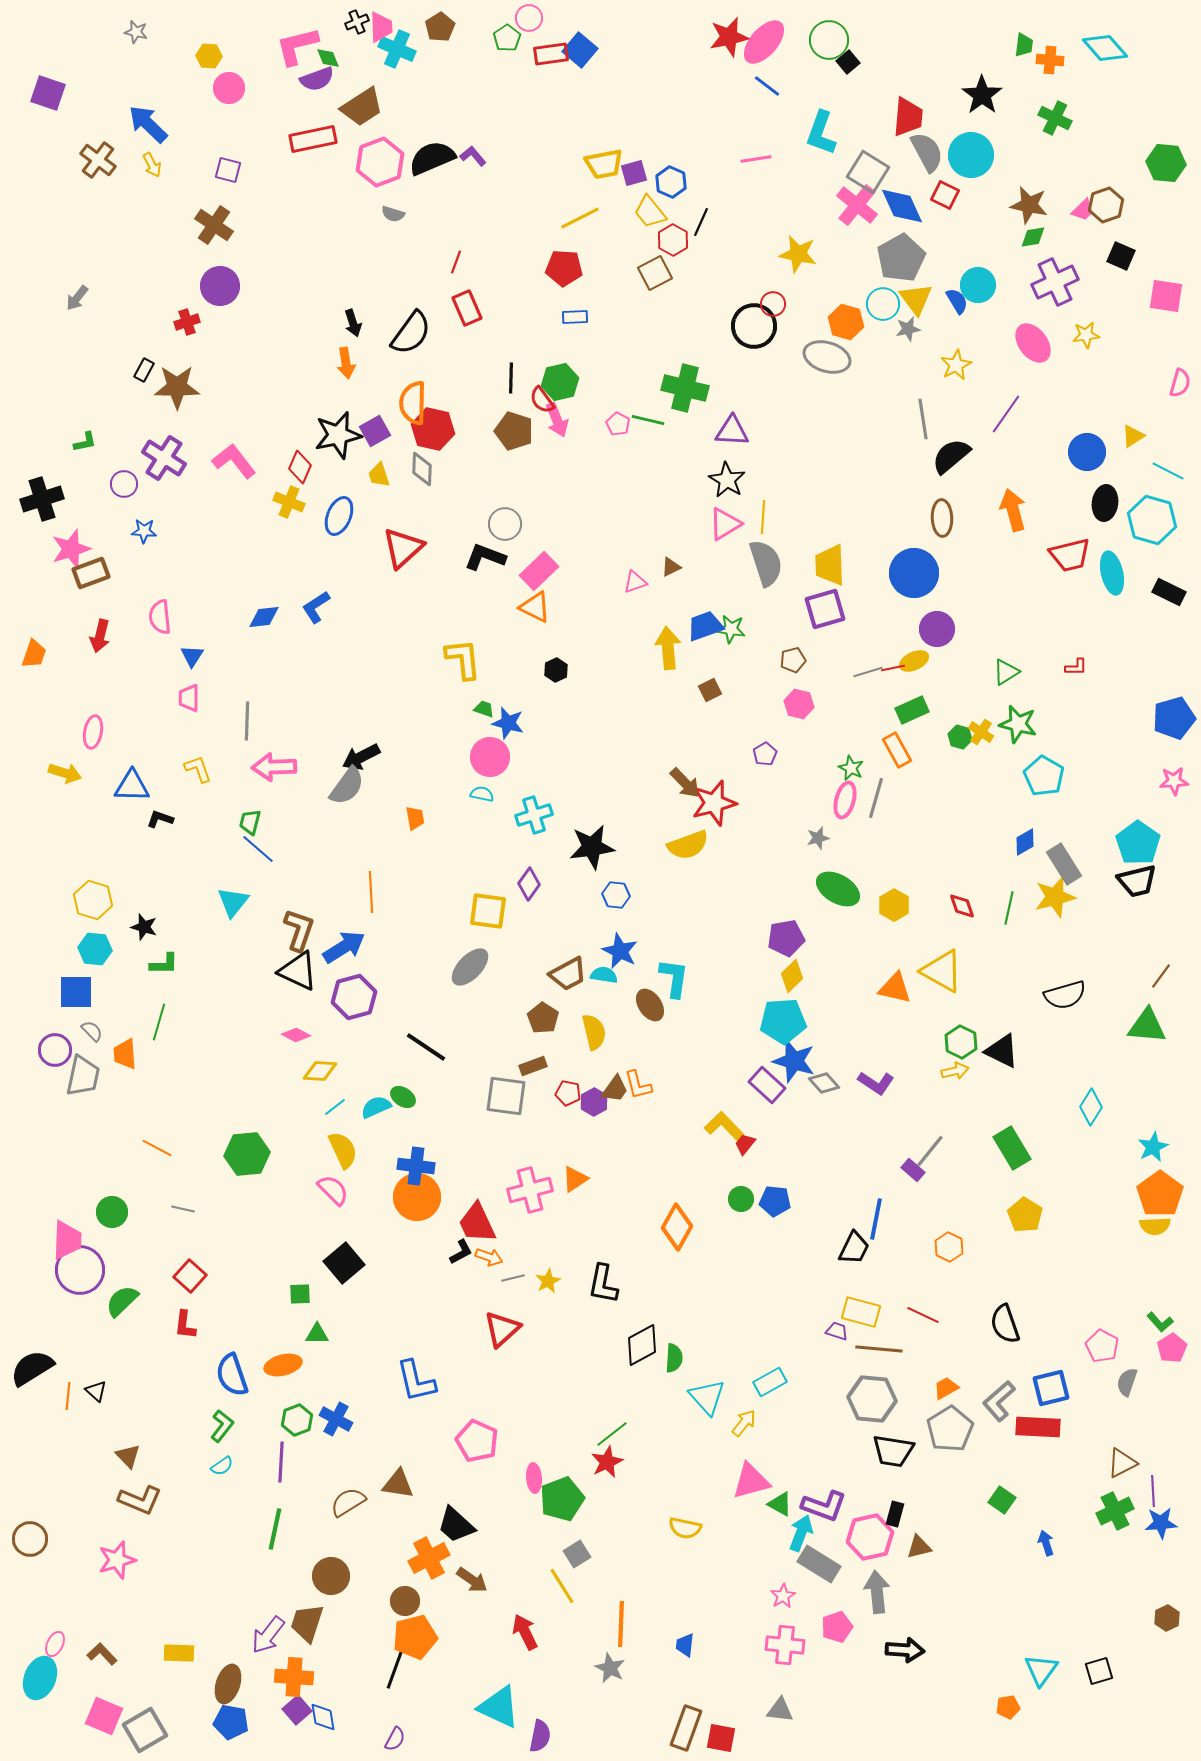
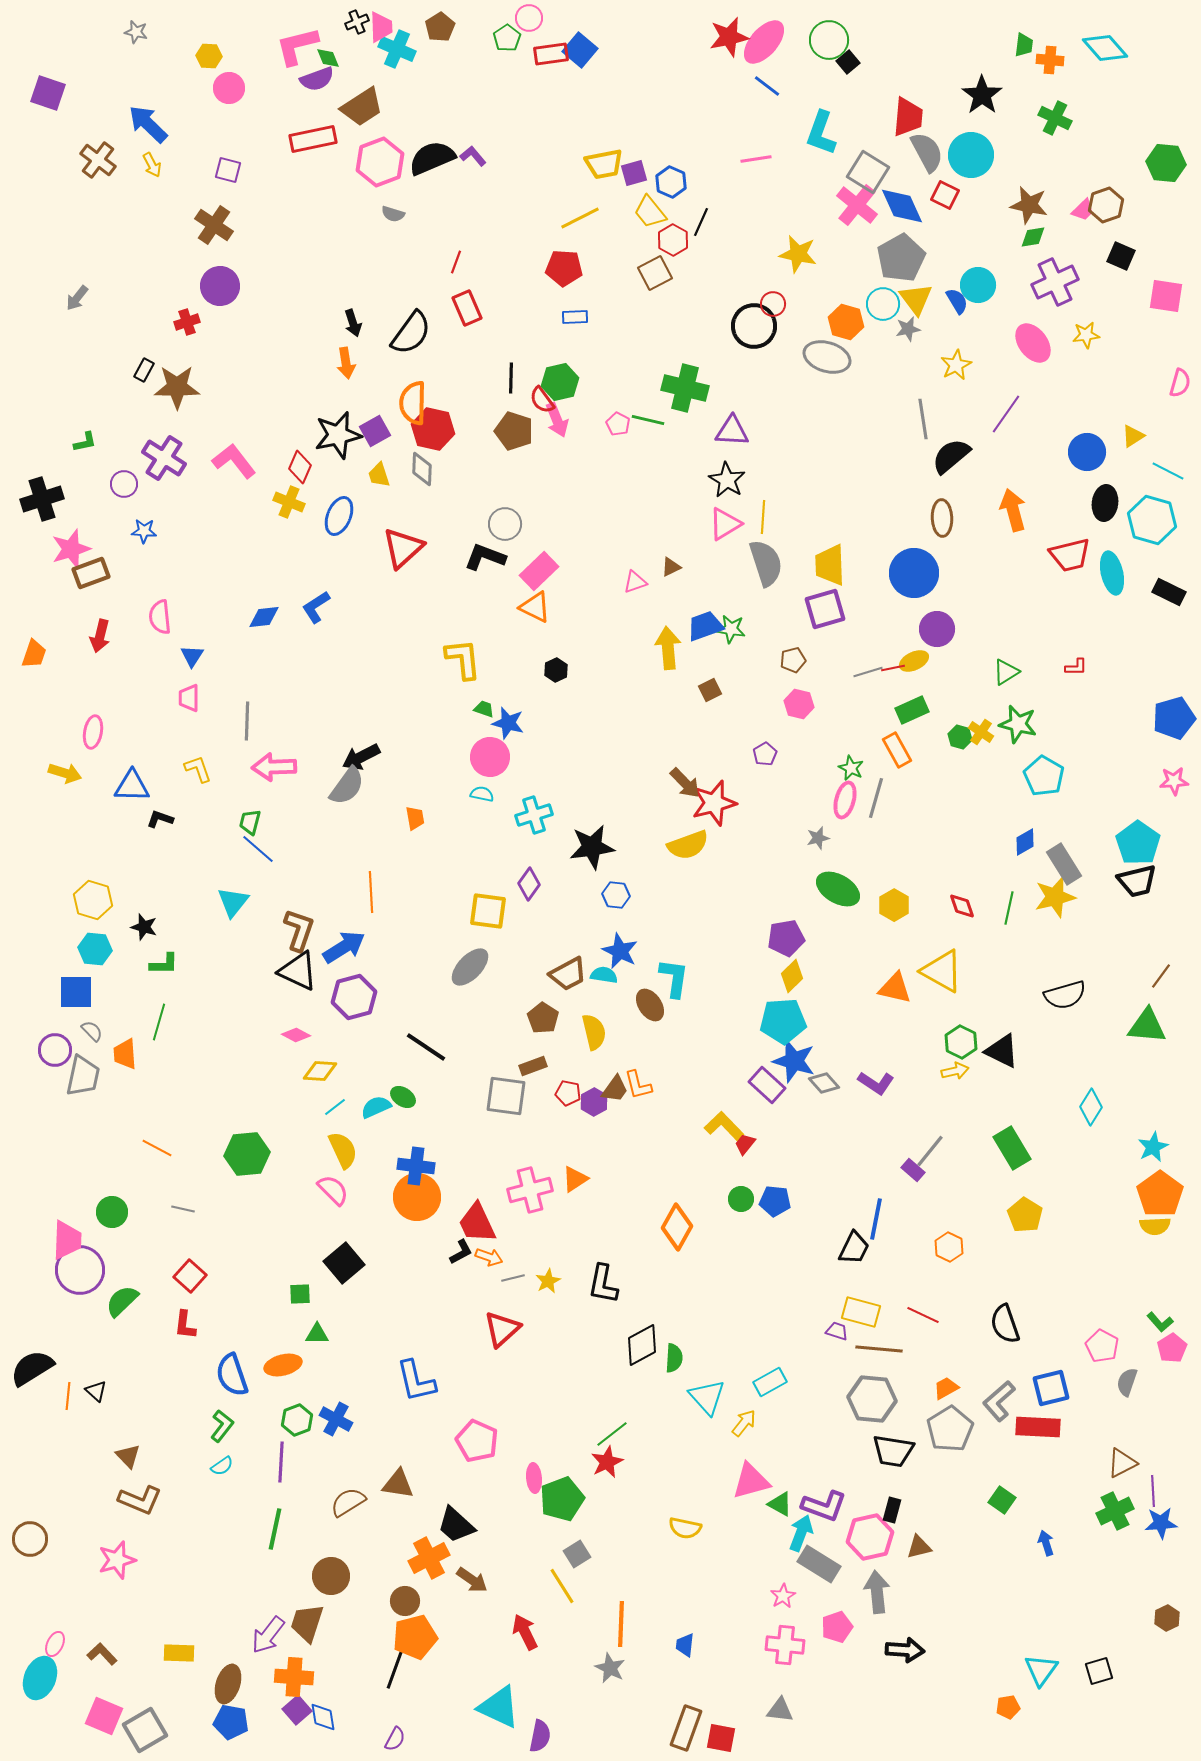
black rectangle at (895, 1514): moved 3 px left, 4 px up
